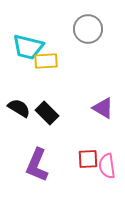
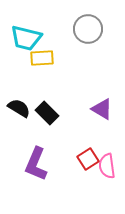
cyan trapezoid: moved 2 px left, 9 px up
yellow rectangle: moved 4 px left, 3 px up
purple triangle: moved 1 px left, 1 px down
red square: rotated 30 degrees counterclockwise
purple L-shape: moved 1 px left, 1 px up
